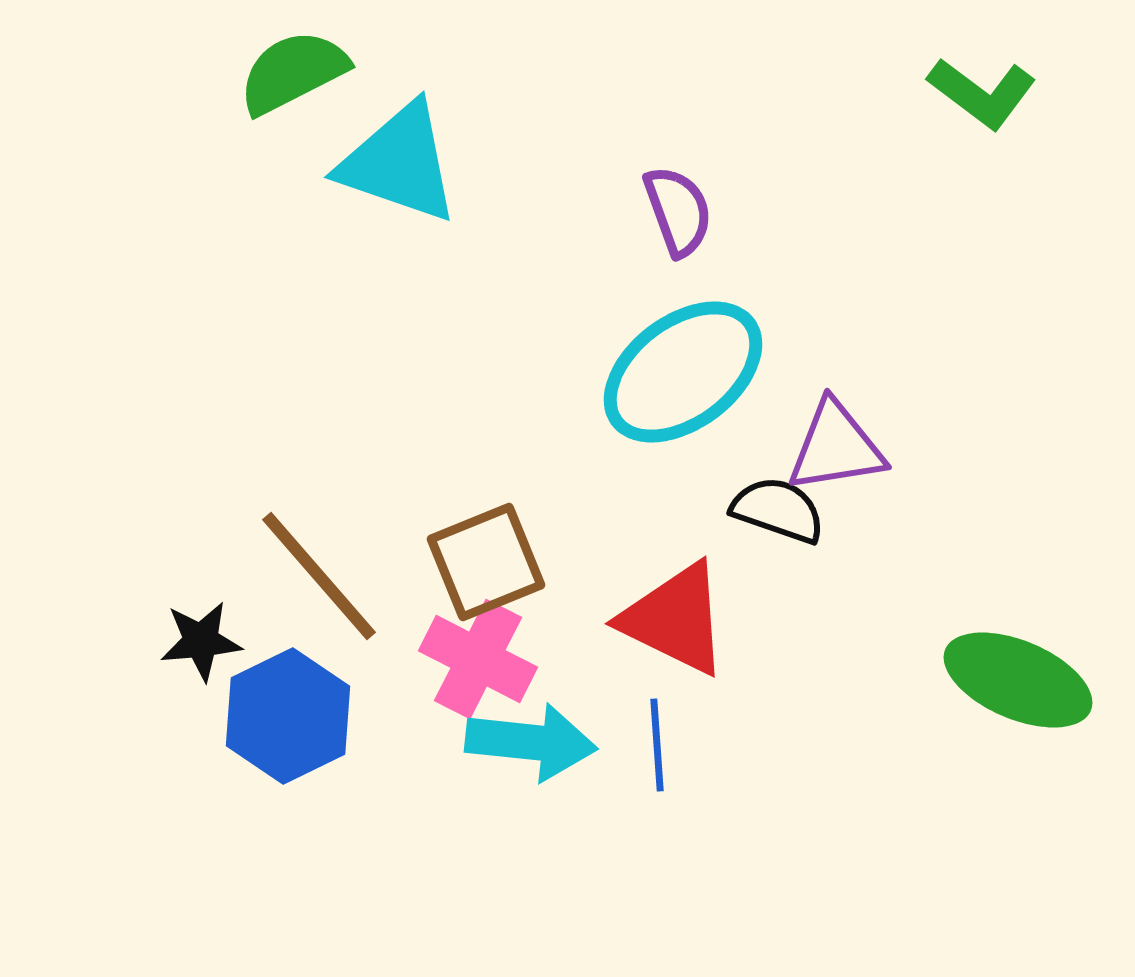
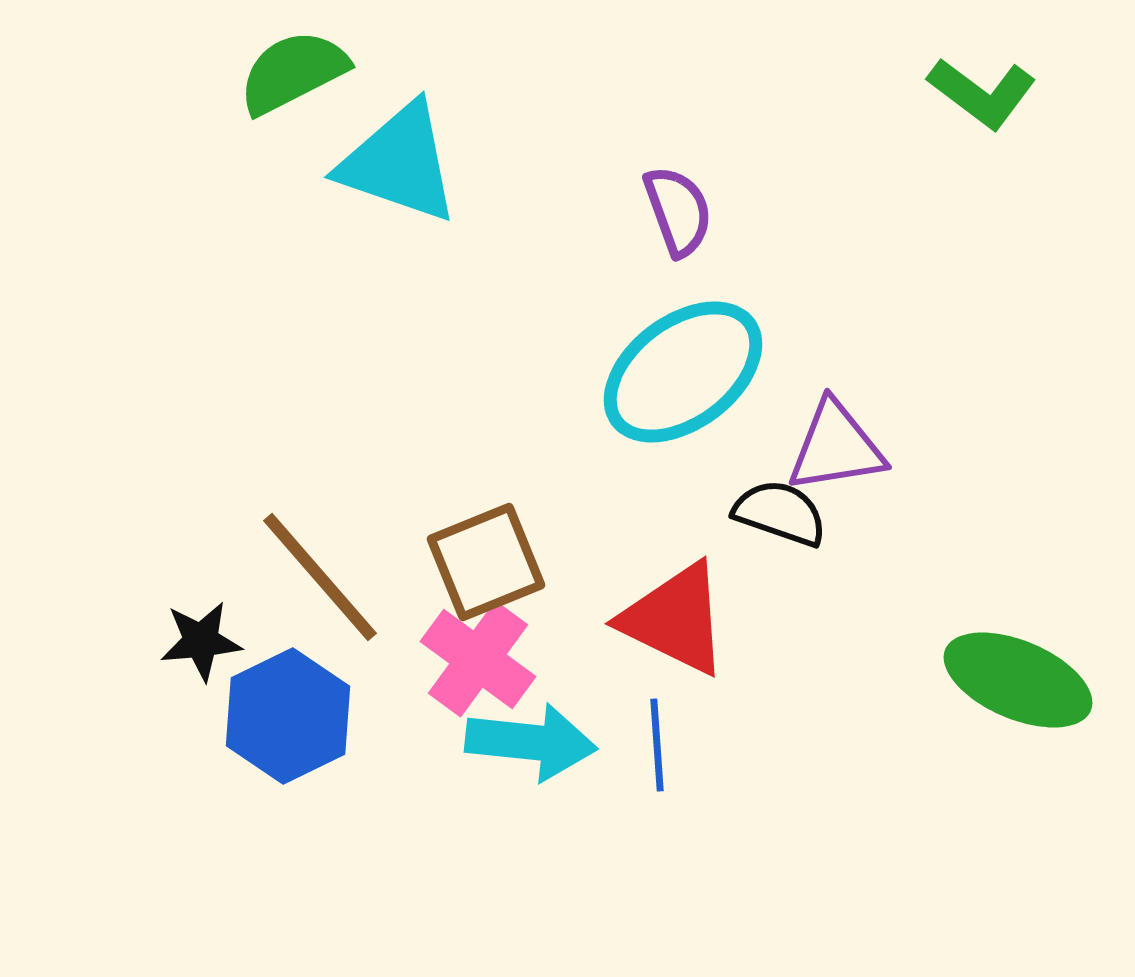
black semicircle: moved 2 px right, 3 px down
brown line: moved 1 px right, 1 px down
pink cross: rotated 9 degrees clockwise
